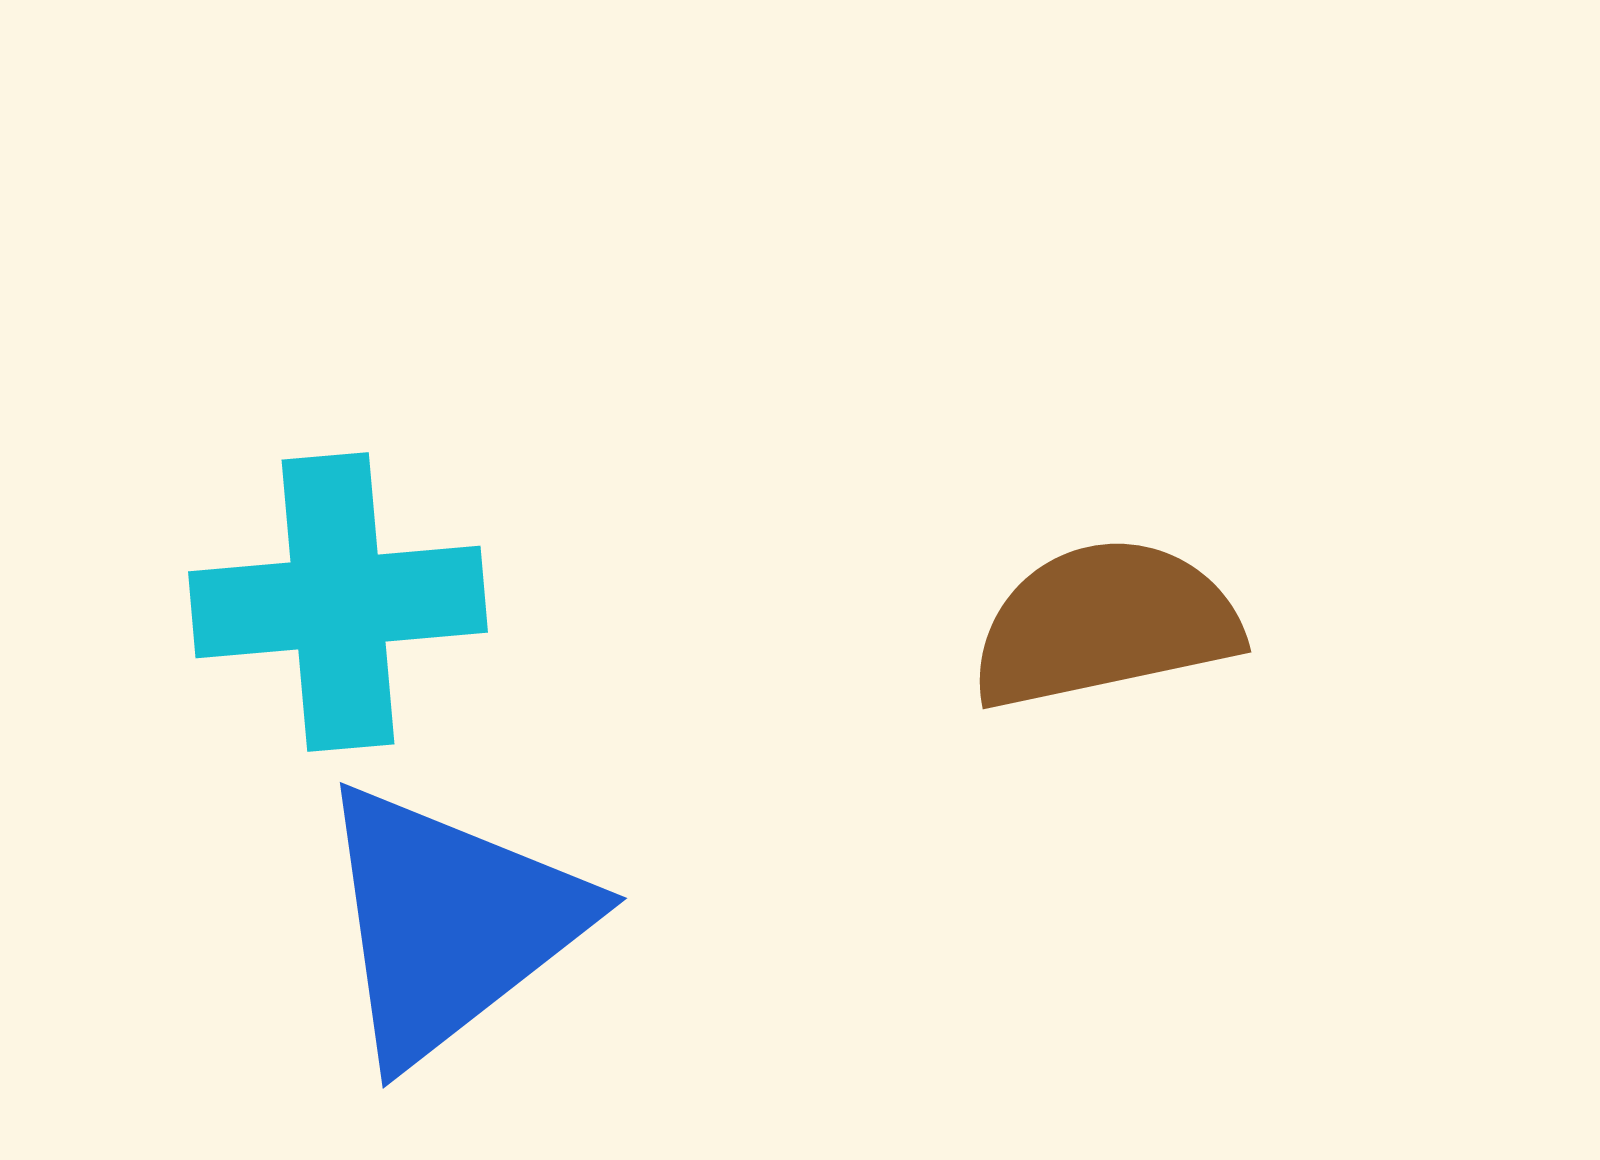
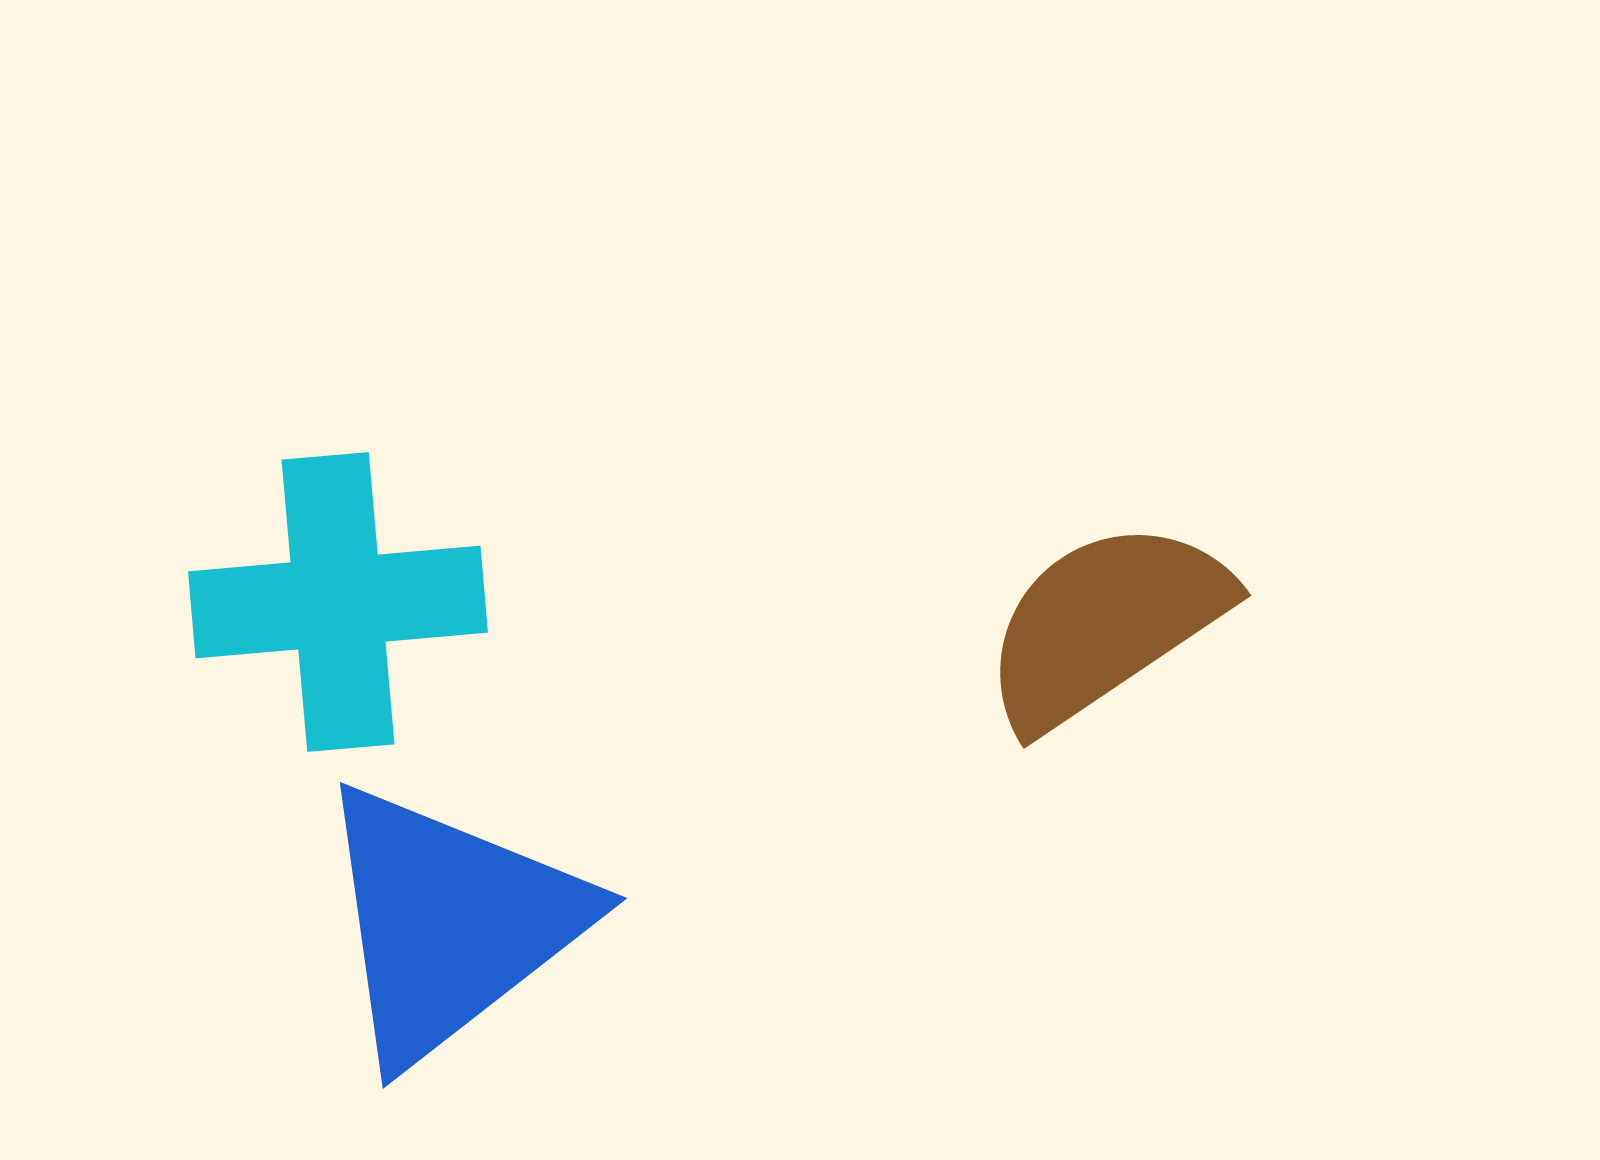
brown semicircle: rotated 22 degrees counterclockwise
